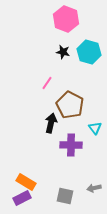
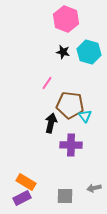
brown pentagon: rotated 20 degrees counterclockwise
cyan triangle: moved 10 px left, 12 px up
gray square: rotated 12 degrees counterclockwise
